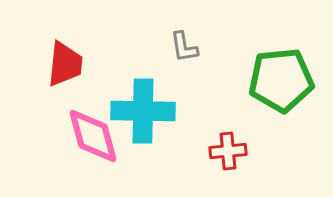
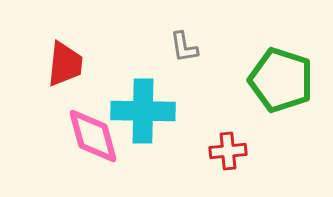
green pentagon: rotated 24 degrees clockwise
